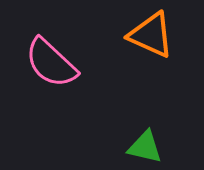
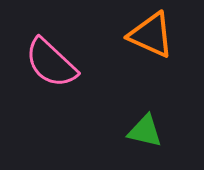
green triangle: moved 16 px up
